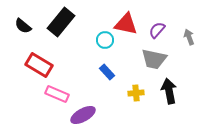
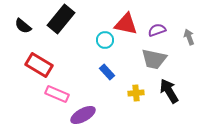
black rectangle: moved 3 px up
purple semicircle: rotated 30 degrees clockwise
black arrow: rotated 20 degrees counterclockwise
